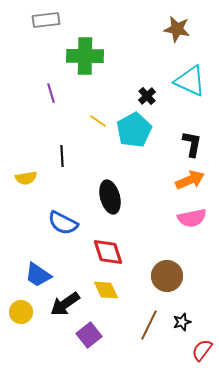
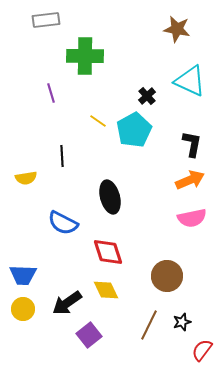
blue trapezoid: moved 15 px left; rotated 32 degrees counterclockwise
black arrow: moved 2 px right, 1 px up
yellow circle: moved 2 px right, 3 px up
